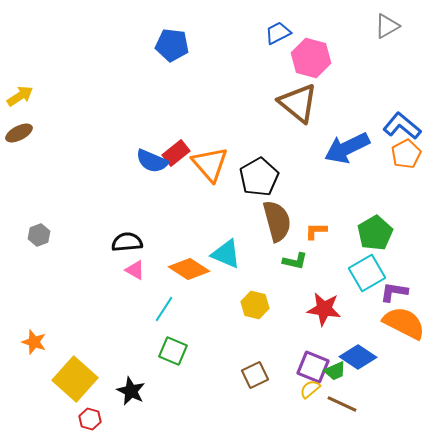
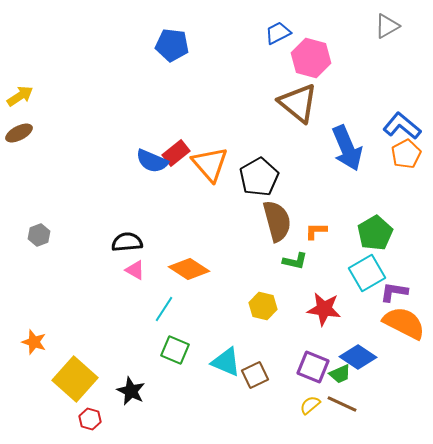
blue arrow: rotated 87 degrees counterclockwise
cyan triangle: moved 108 px down
yellow hexagon: moved 8 px right, 1 px down
green square: moved 2 px right, 1 px up
green trapezoid: moved 5 px right, 3 px down
yellow semicircle: moved 16 px down
